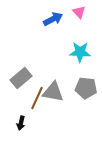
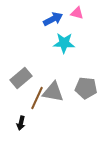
pink triangle: moved 2 px left, 1 px down; rotated 32 degrees counterclockwise
cyan star: moved 16 px left, 9 px up
